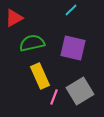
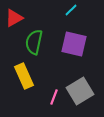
green semicircle: moved 2 px right, 1 px up; rotated 65 degrees counterclockwise
purple square: moved 1 px right, 4 px up
yellow rectangle: moved 16 px left
